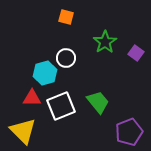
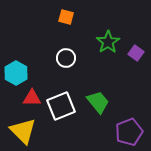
green star: moved 3 px right
cyan hexagon: moved 29 px left; rotated 15 degrees counterclockwise
